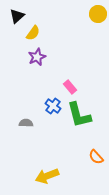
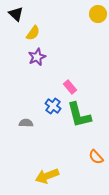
black triangle: moved 1 px left, 2 px up; rotated 35 degrees counterclockwise
